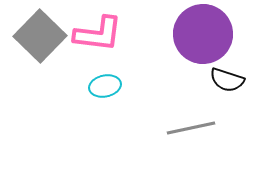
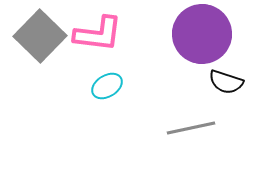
purple circle: moved 1 px left
black semicircle: moved 1 px left, 2 px down
cyan ellipse: moved 2 px right; rotated 20 degrees counterclockwise
